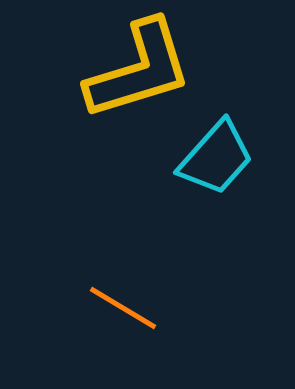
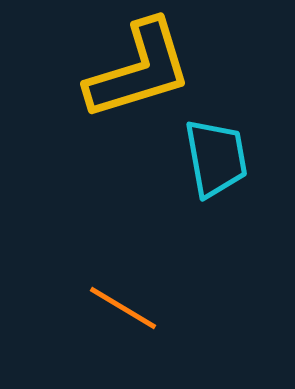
cyan trapezoid: rotated 52 degrees counterclockwise
